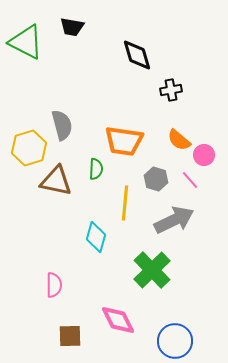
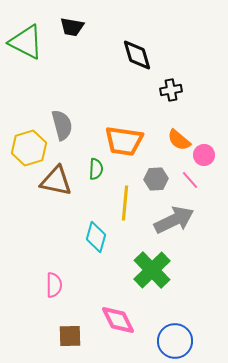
gray hexagon: rotated 20 degrees counterclockwise
